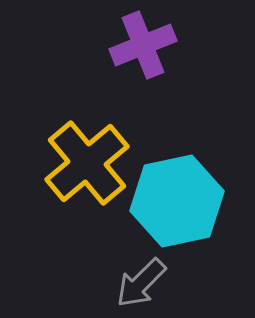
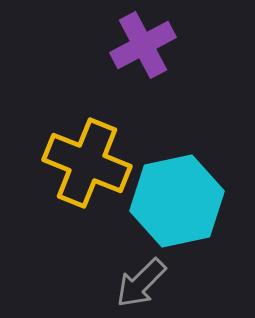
purple cross: rotated 6 degrees counterclockwise
yellow cross: rotated 28 degrees counterclockwise
